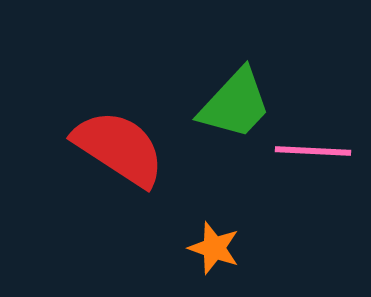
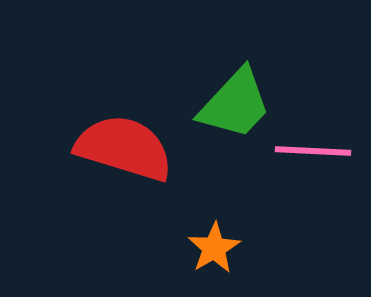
red semicircle: moved 5 px right; rotated 16 degrees counterclockwise
orange star: rotated 22 degrees clockwise
